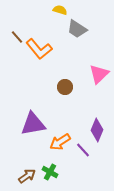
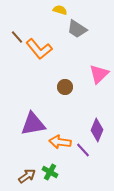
orange arrow: rotated 40 degrees clockwise
